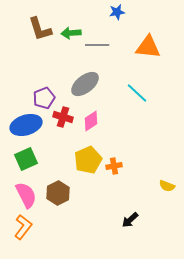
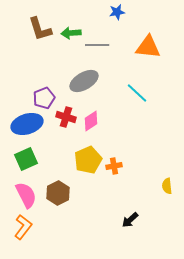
gray ellipse: moved 1 px left, 3 px up; rotated 8 degrees clockwise
red cross: moved 3 px right
blue ellipse: moved 1 px right, 1 px up
yellow semicircle: rotated 63 degrees clockwise
